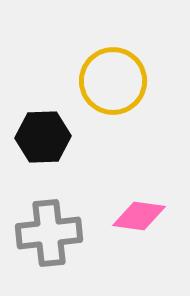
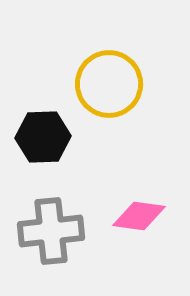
yellow circle: moved 4 px left, 3 px down
gray cross: moved 2 px right, 2 px up
